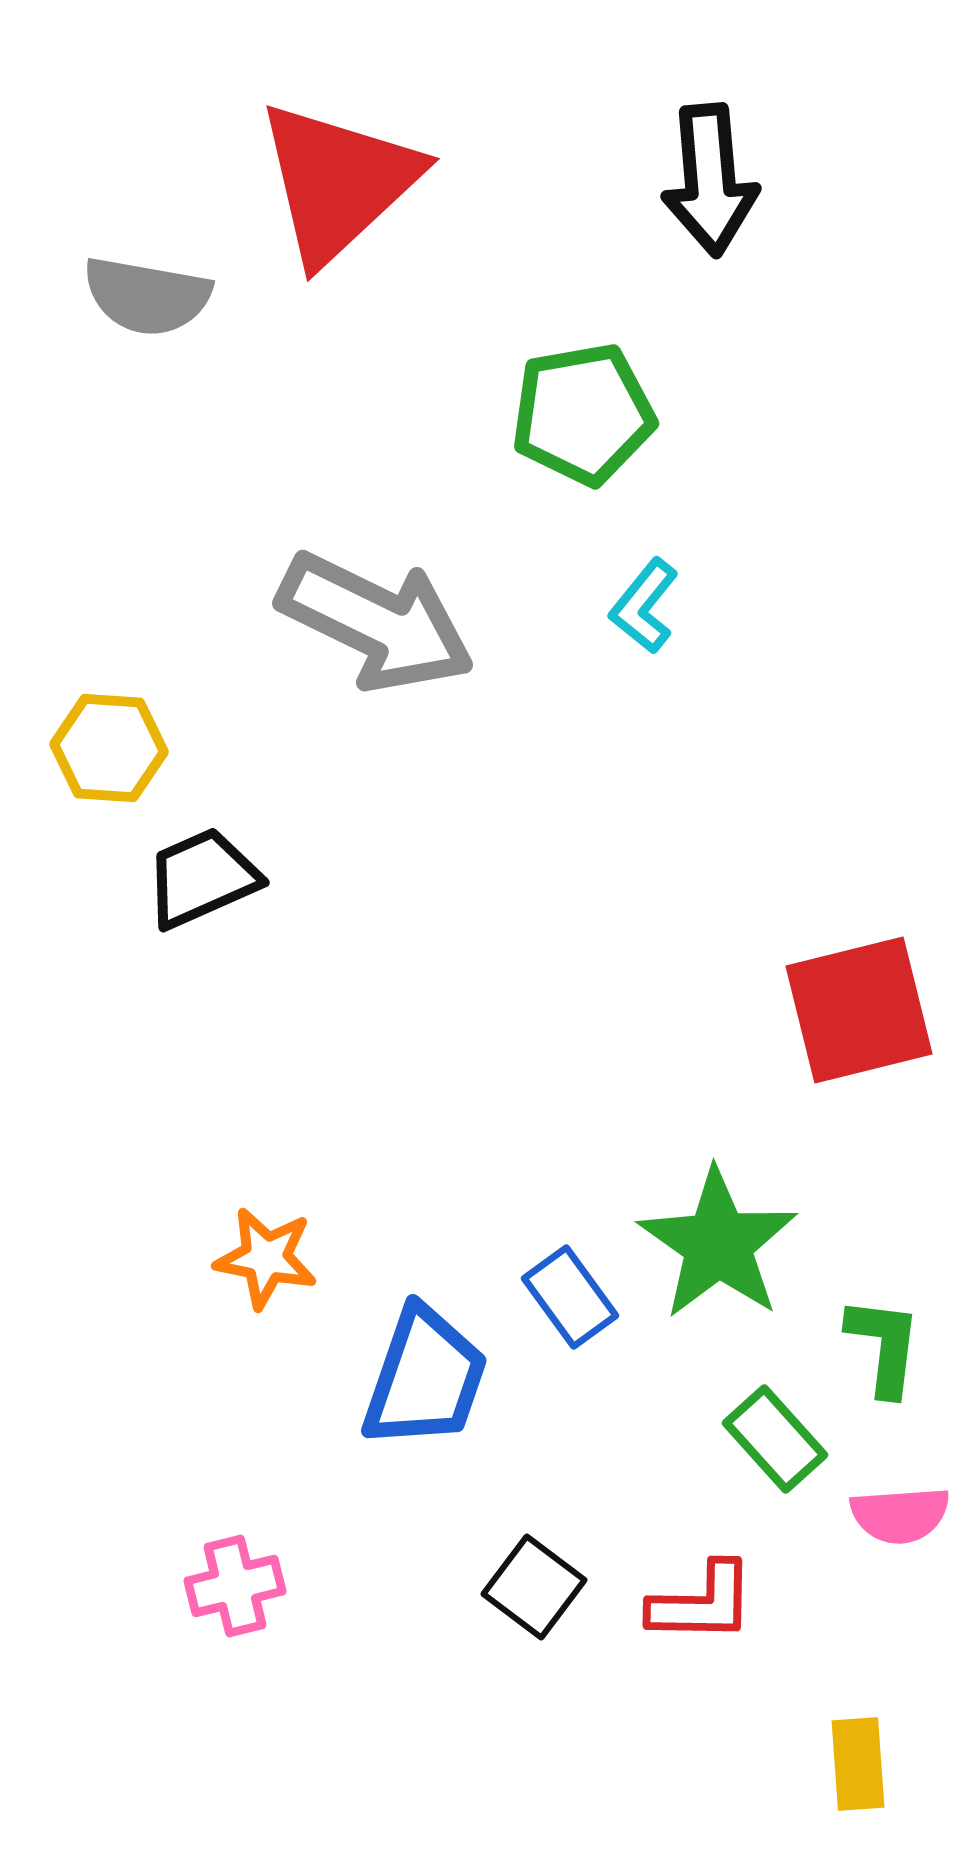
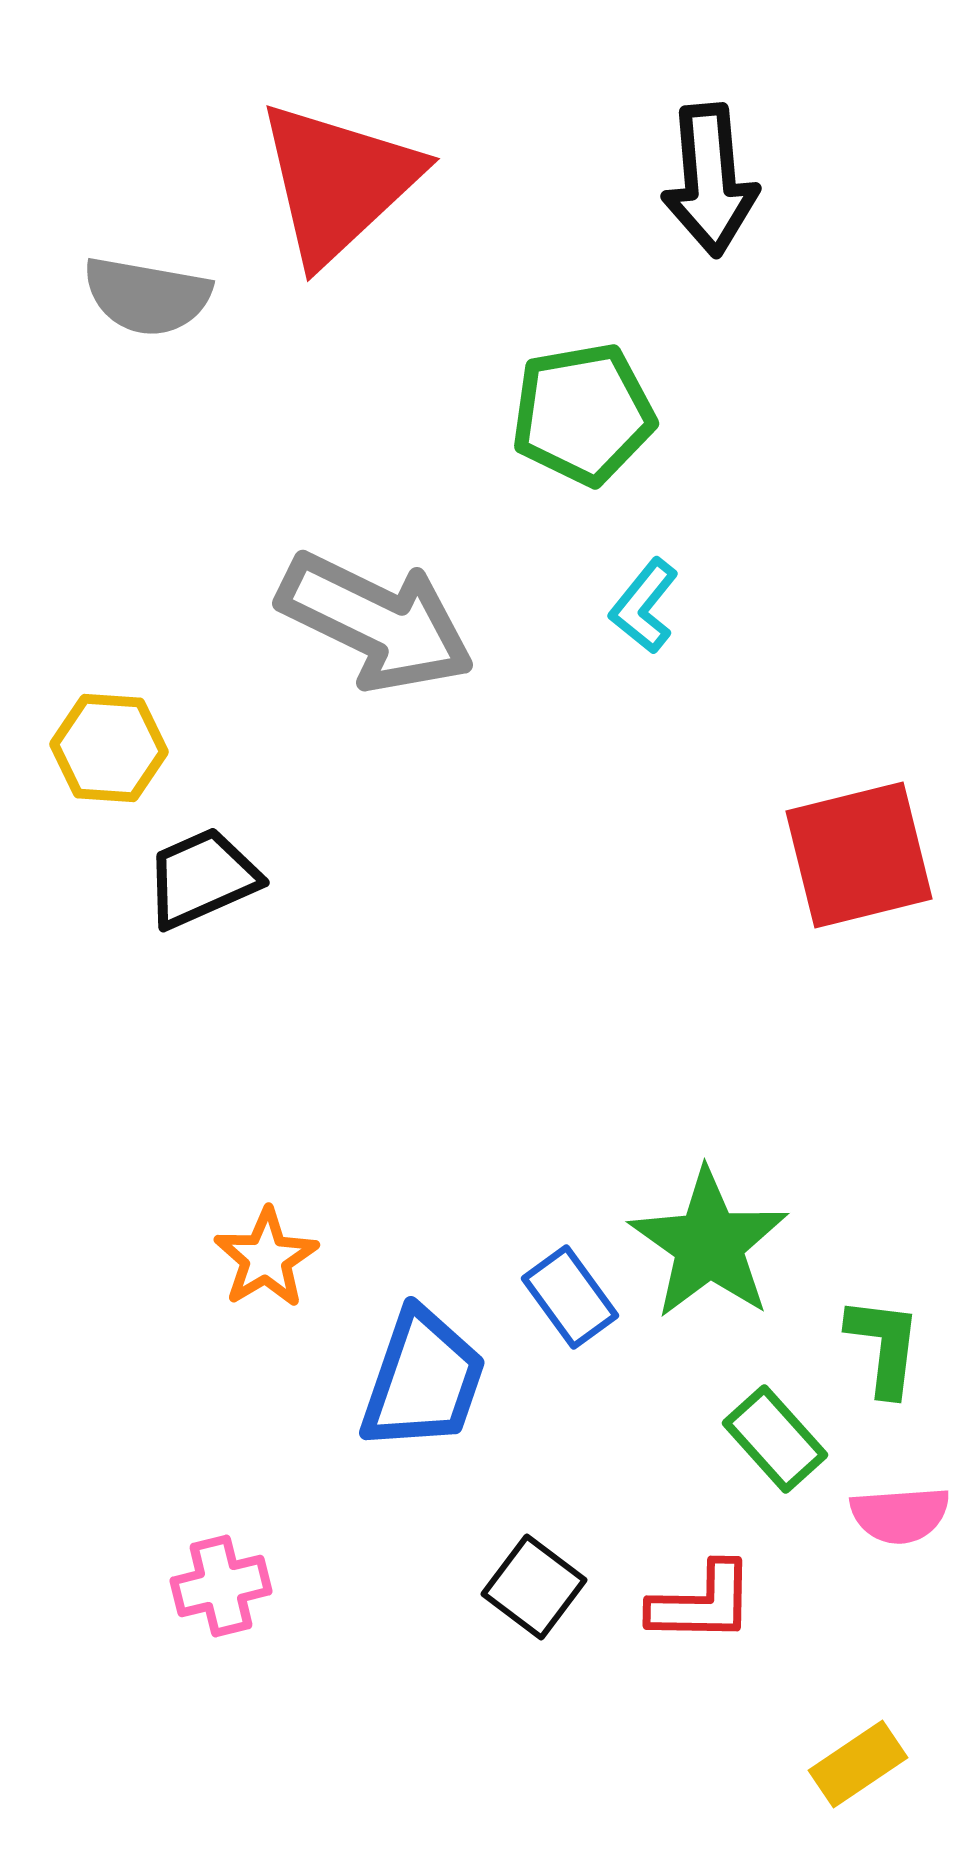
red square: moved 155 px up
green star: moved 9 px left
orange star: rotated 30 degrees clockwise
blue trapezoid: moved 2 px left, 2 px down
pink cross: moved 14 px left
yellow rectangle: rotated 60 degrees clockwise
